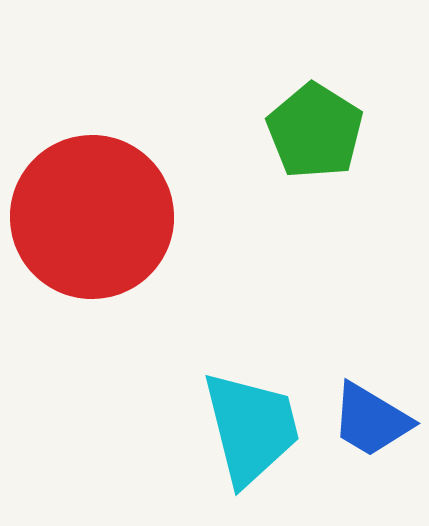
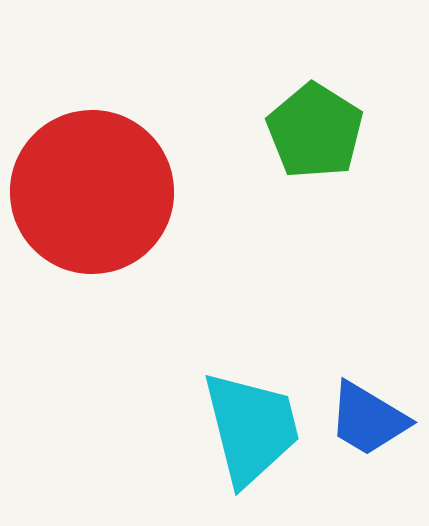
red circle: moved 25 px up
blue trapezoid: moved 3 px left, 1 px up
